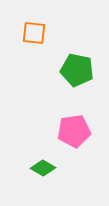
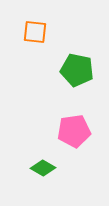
orange square: moved 1 px right, 1 px up
